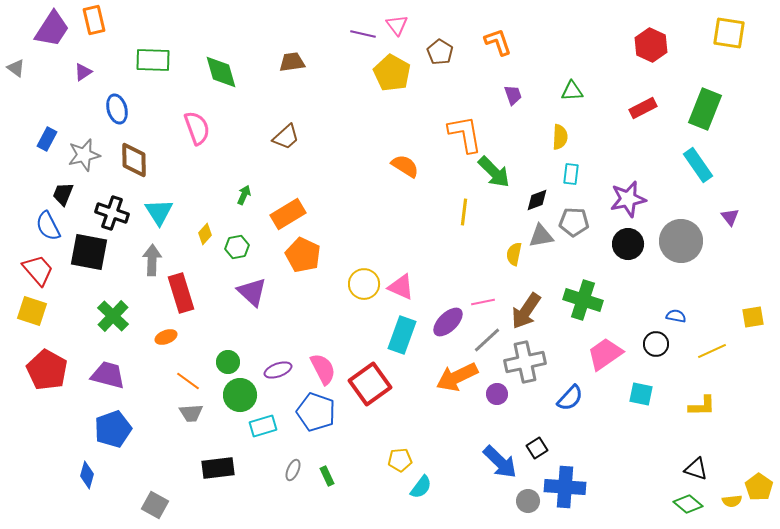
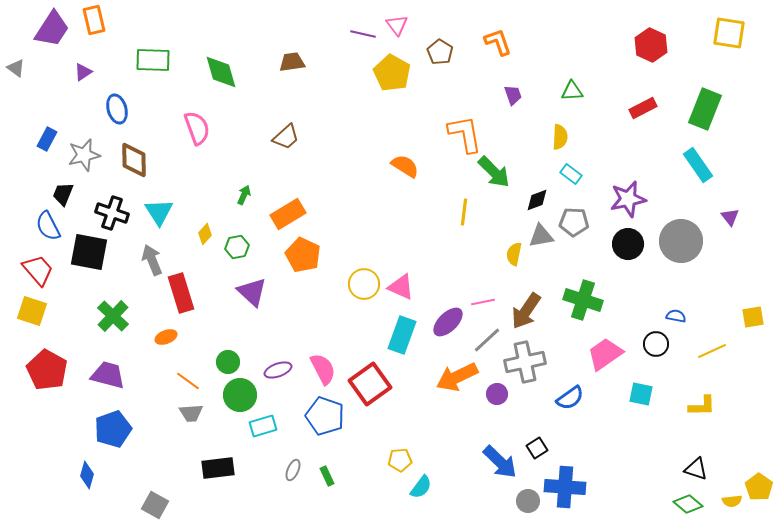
cyan rectangle at (571, 174): rotated 60 degrees counterclockwise
gray arrow at (152, 260): rotated 24 degrees counterclockwise
blue semicircle at (570, 398): rotated 12 degrees clockwise
blue pentagon at (316, 412): moved 9 px right, 4 px down
